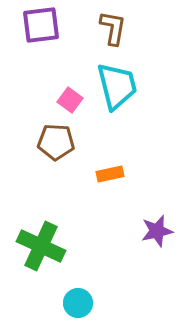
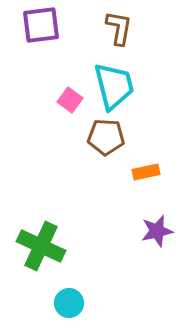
brown L-shape: moved 6 px right
cyan trapezoid: moved 3 px left
brown pentagon: moved 50 px right, 5 px up
orange rectangle: moved 36 px right, 2 px up
cyan circle: moved 9 px left
